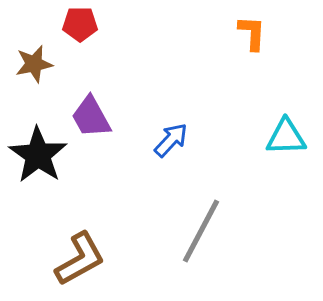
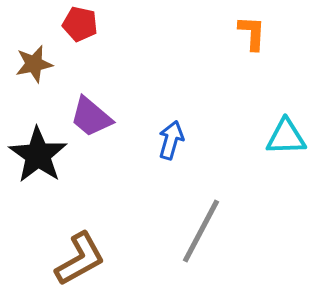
red pentagon: rotated 12 degrees clockwise
purple trapezoid: rotated 21 degrees counterclockwise
blue arrow: rotated 27 degrees counterclockwise
